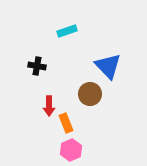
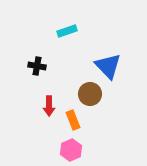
orange rectangle: moved 7 px right, 3 px up
